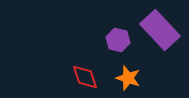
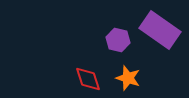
purple rectangle: rotated 12 degrees counterclockwise
red diamond: moved 3 px right, 2 px down
